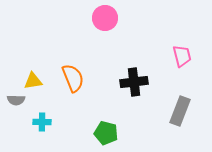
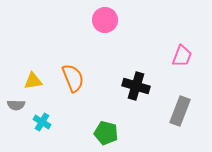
pink circle: moved 2 px down
pink trapezoid: rotated 35 degrees clockwise
black cross: moved 2 px right, 4 px down; rotated 24 degrees clockwise
gray semicircle: moved 5 px down
cyan cross: rotated 30 degrees clockwise
